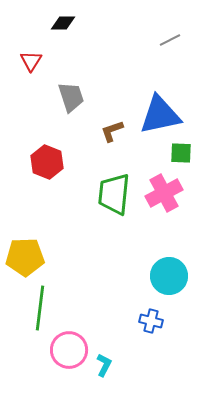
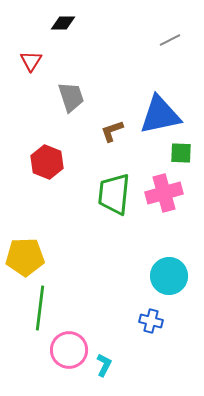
pink cross: rotated 12 degrees clockwise
